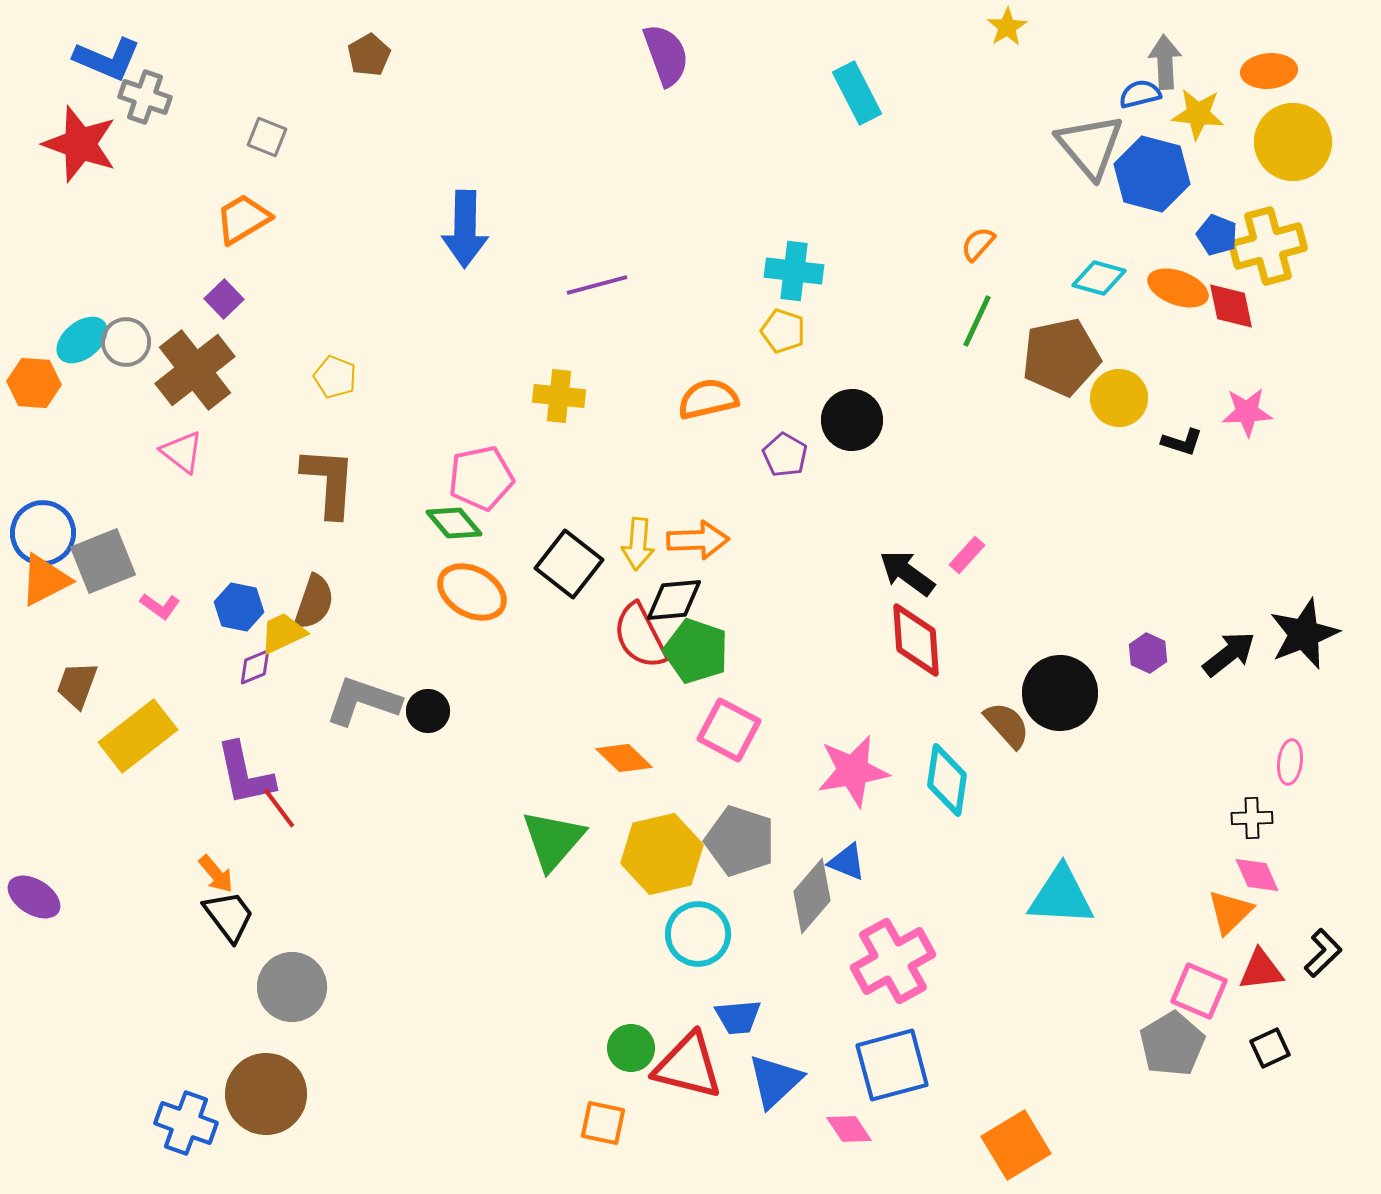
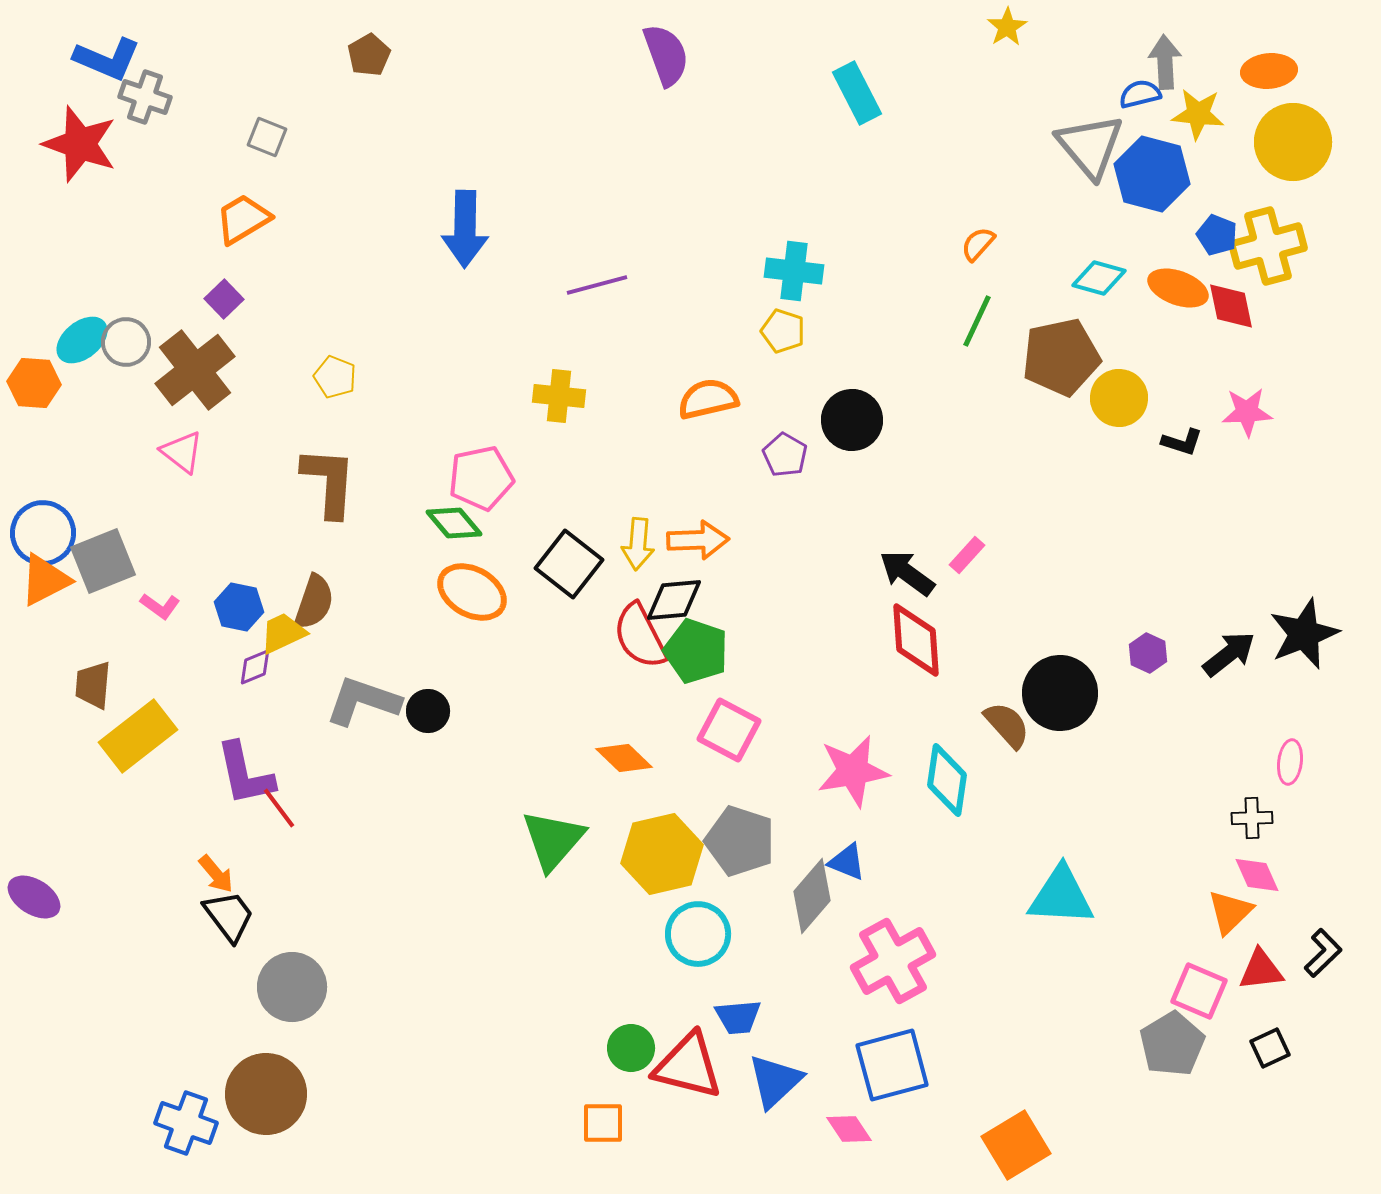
brown trapezoid at (77, 685): moved 16 px right; rotated 15 degrees counterclockwise
orange square at (603, 1123): rotated 12 degrees counterclockwise
